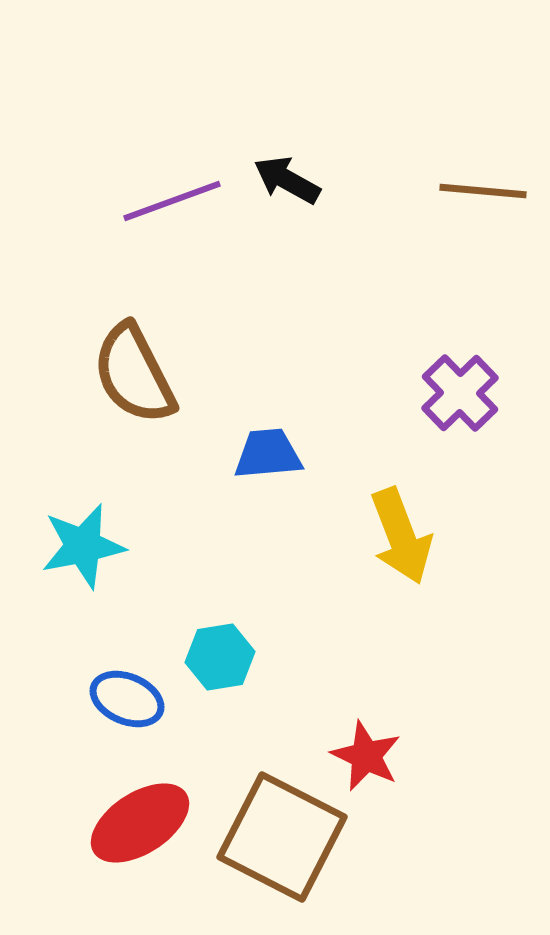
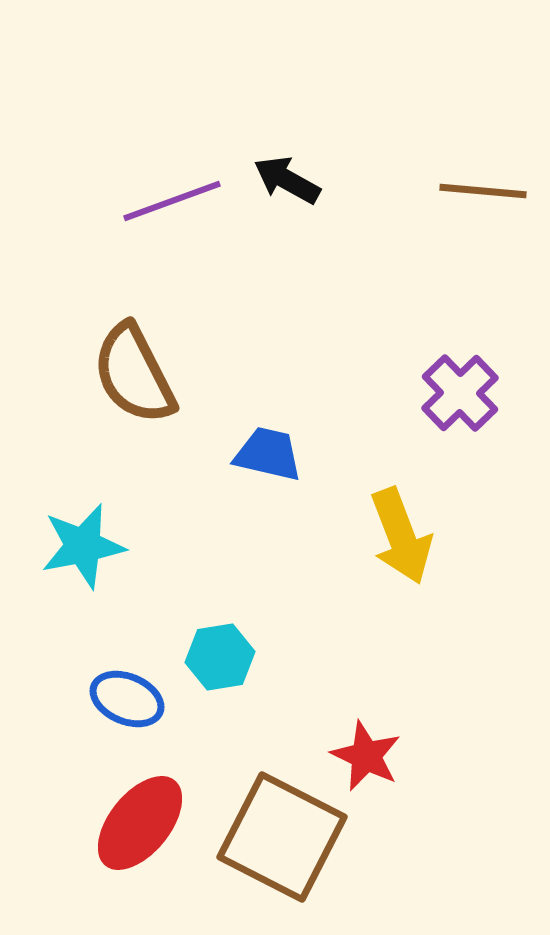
blue trapezoid: rotated 18 degrees clockwise
red ellipse: rotated 18 degrees counterclockwise
